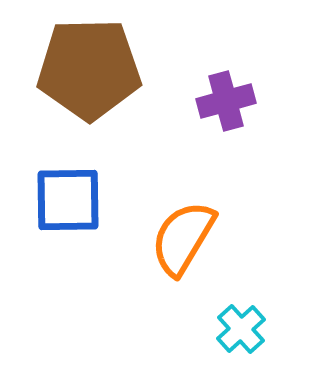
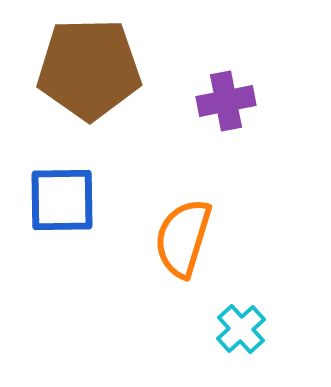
purple cross: rotated 4 degrees clockwise
blue square: moved 6 px left
orange semicircle: rotated 14 degrees counterclockwise
